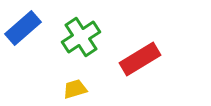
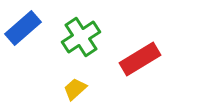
yellow trapezoid: rotated 25 degrees counterclockwise
